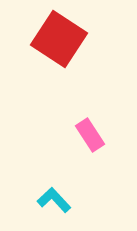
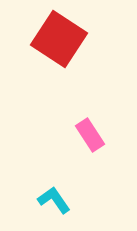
cyan L-shape: rotated 8 degrees clockwise
